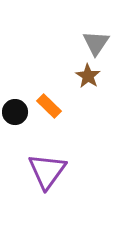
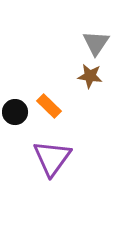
brown star: moved 2 px right; rotated 25 degrees counterclockwise
purple triangle: moved 5 px right, 13 px up
